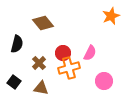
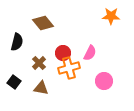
orange star: rotated 24 degrees clockwise
black semicircle: moved 2 px up
